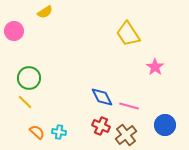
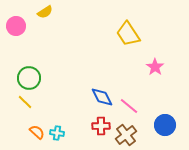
pink circle: moved 2 px right, 5 px up
pink line: rotated 24 degrees clockwise
red cross: rotated 24 degrees counterclockwise
cyan cross: moved 2 px left, 1 px down
